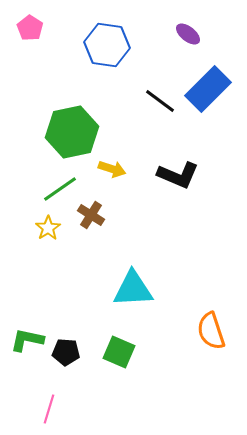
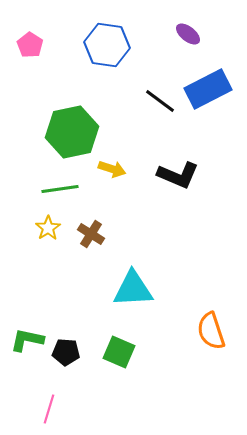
pink pentagon: moved 17 px down
blue rectangle: rotated 18 degrees clockwise
green line: rotated 27 degrees clockwise
brown cross: moved 19 px down
